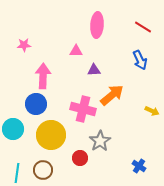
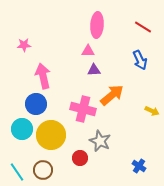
pink triangle: moved 12 px right
pink arrow: rotated 15 degrees counterclockwise
cyan circle: moved 9 px right
gray star: rotated 15 degrees counterclockwise
cyan line: moved 1 px up; rotated 42 degrees counterclockwise
